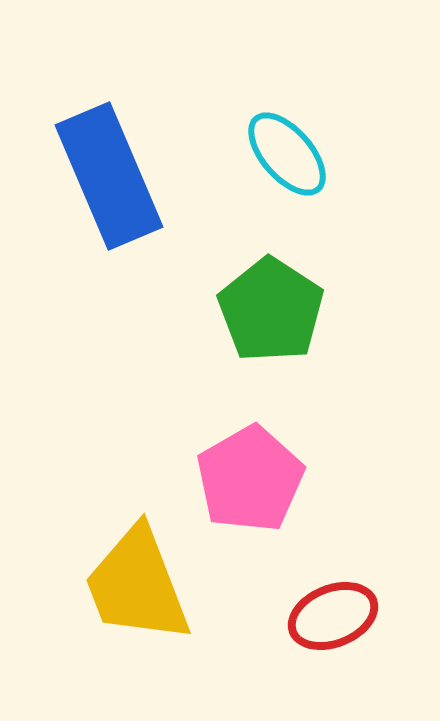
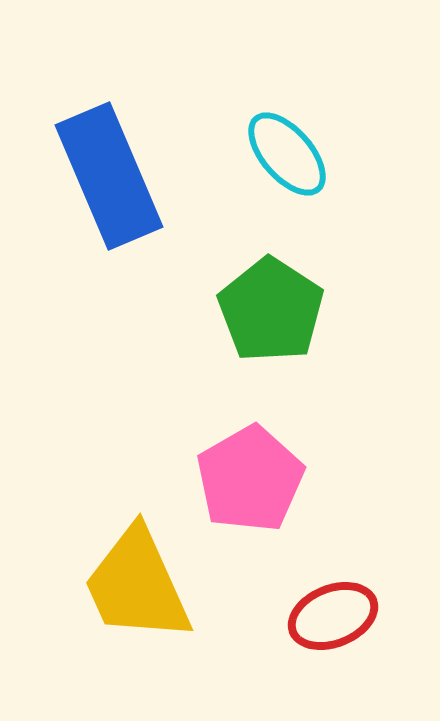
yellow trapezoid: rotated 3 degrees counterclockwise
